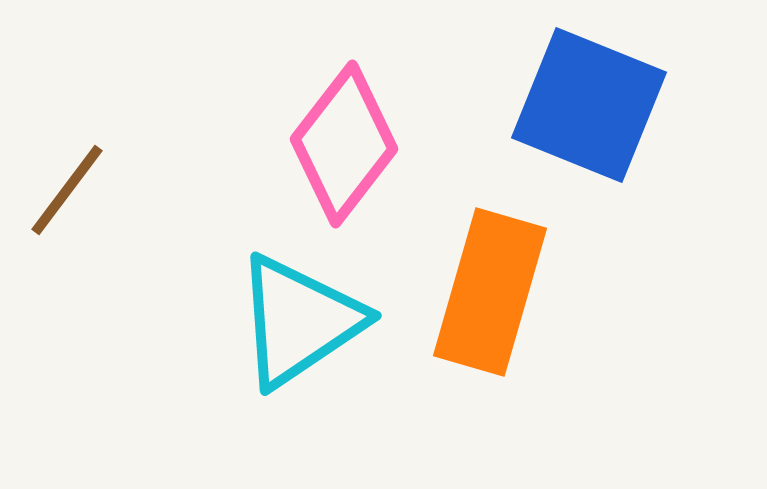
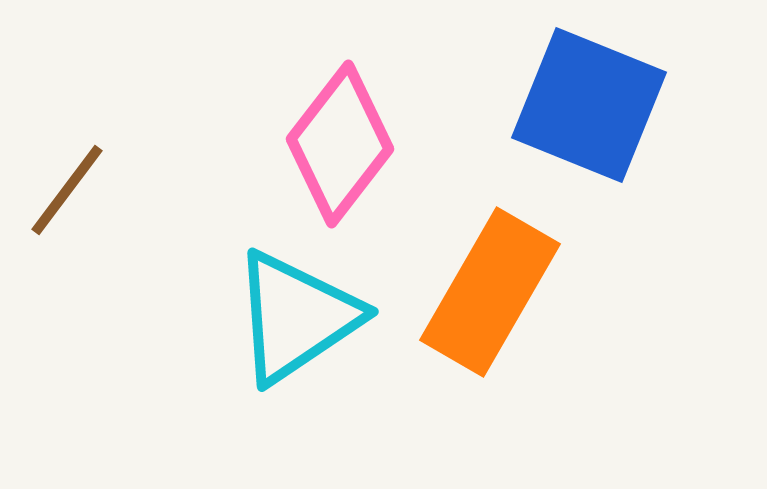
pink diamond: moved 4 px left
orange rectangle: rotated 14 degrees clockwise
cyan triangle: moved 3 px left, 4 px up
